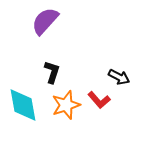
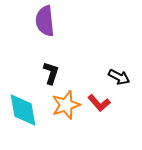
purple semicircle: rotated 48 degrees counterclockwise
black L-shape: moved 1 px left, 1 px down
red L-shape: moved 3 px down
cyan diamond: moved 5 px down
